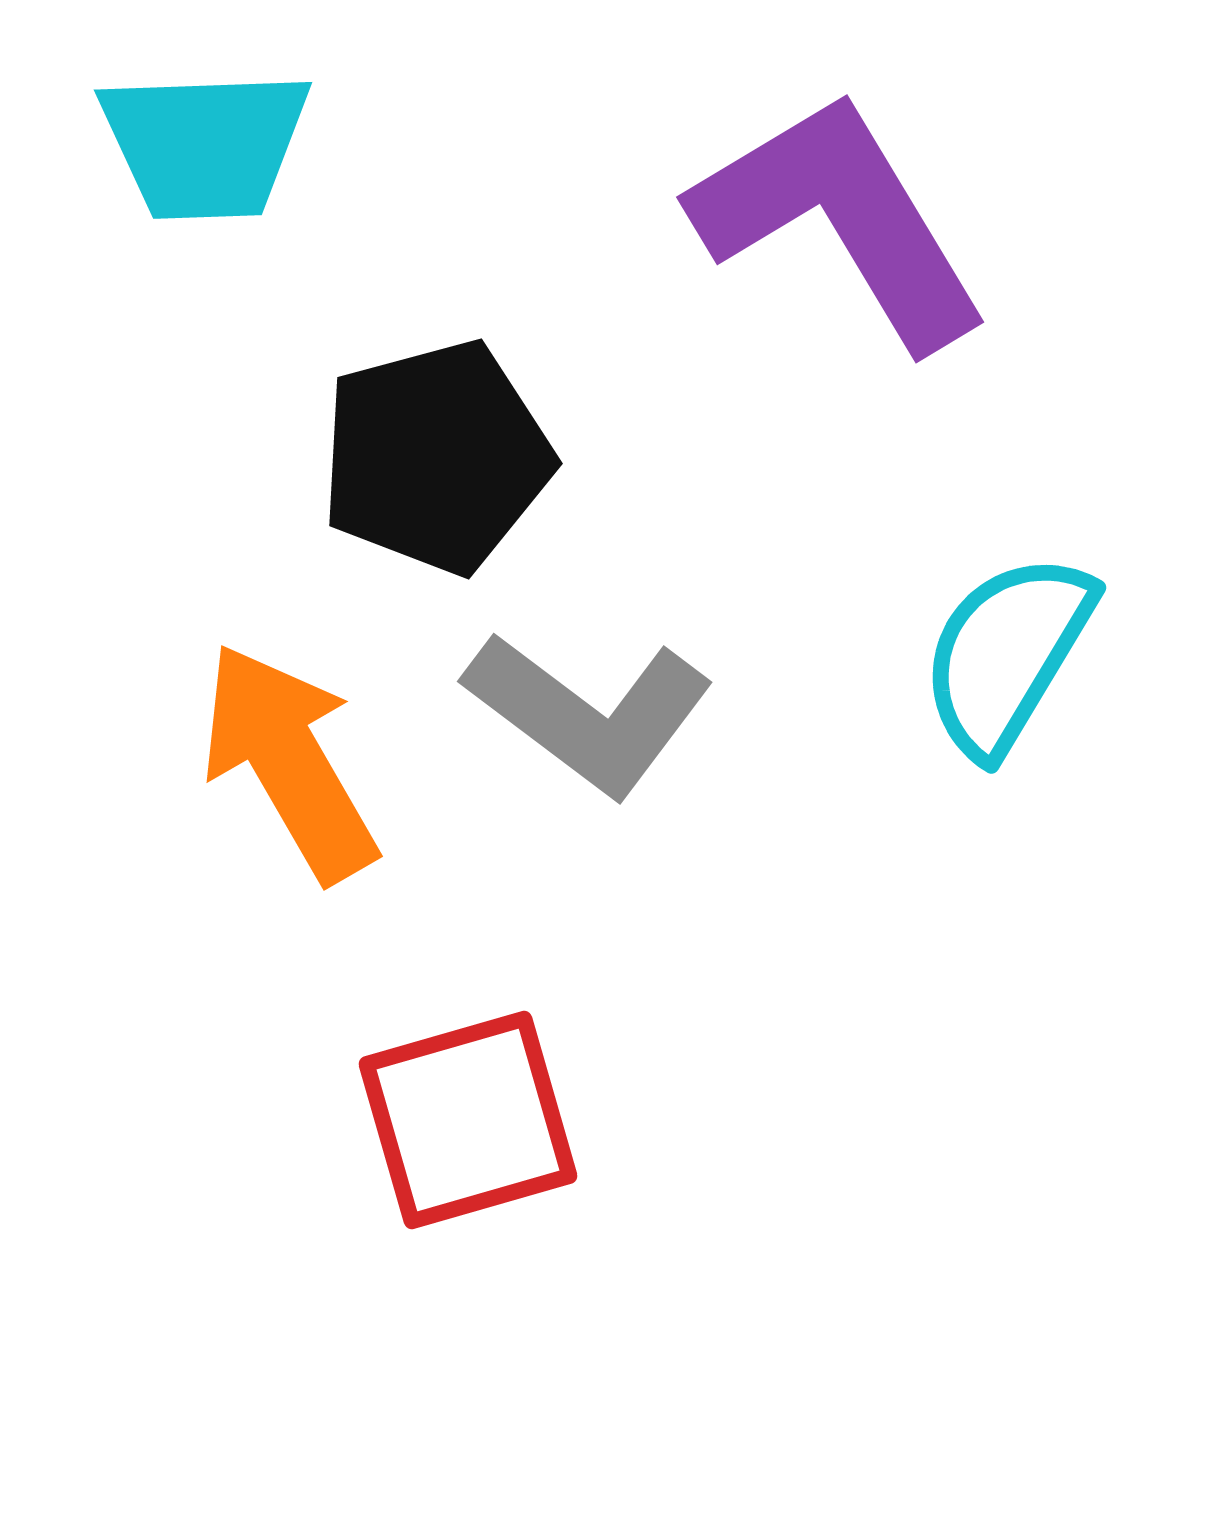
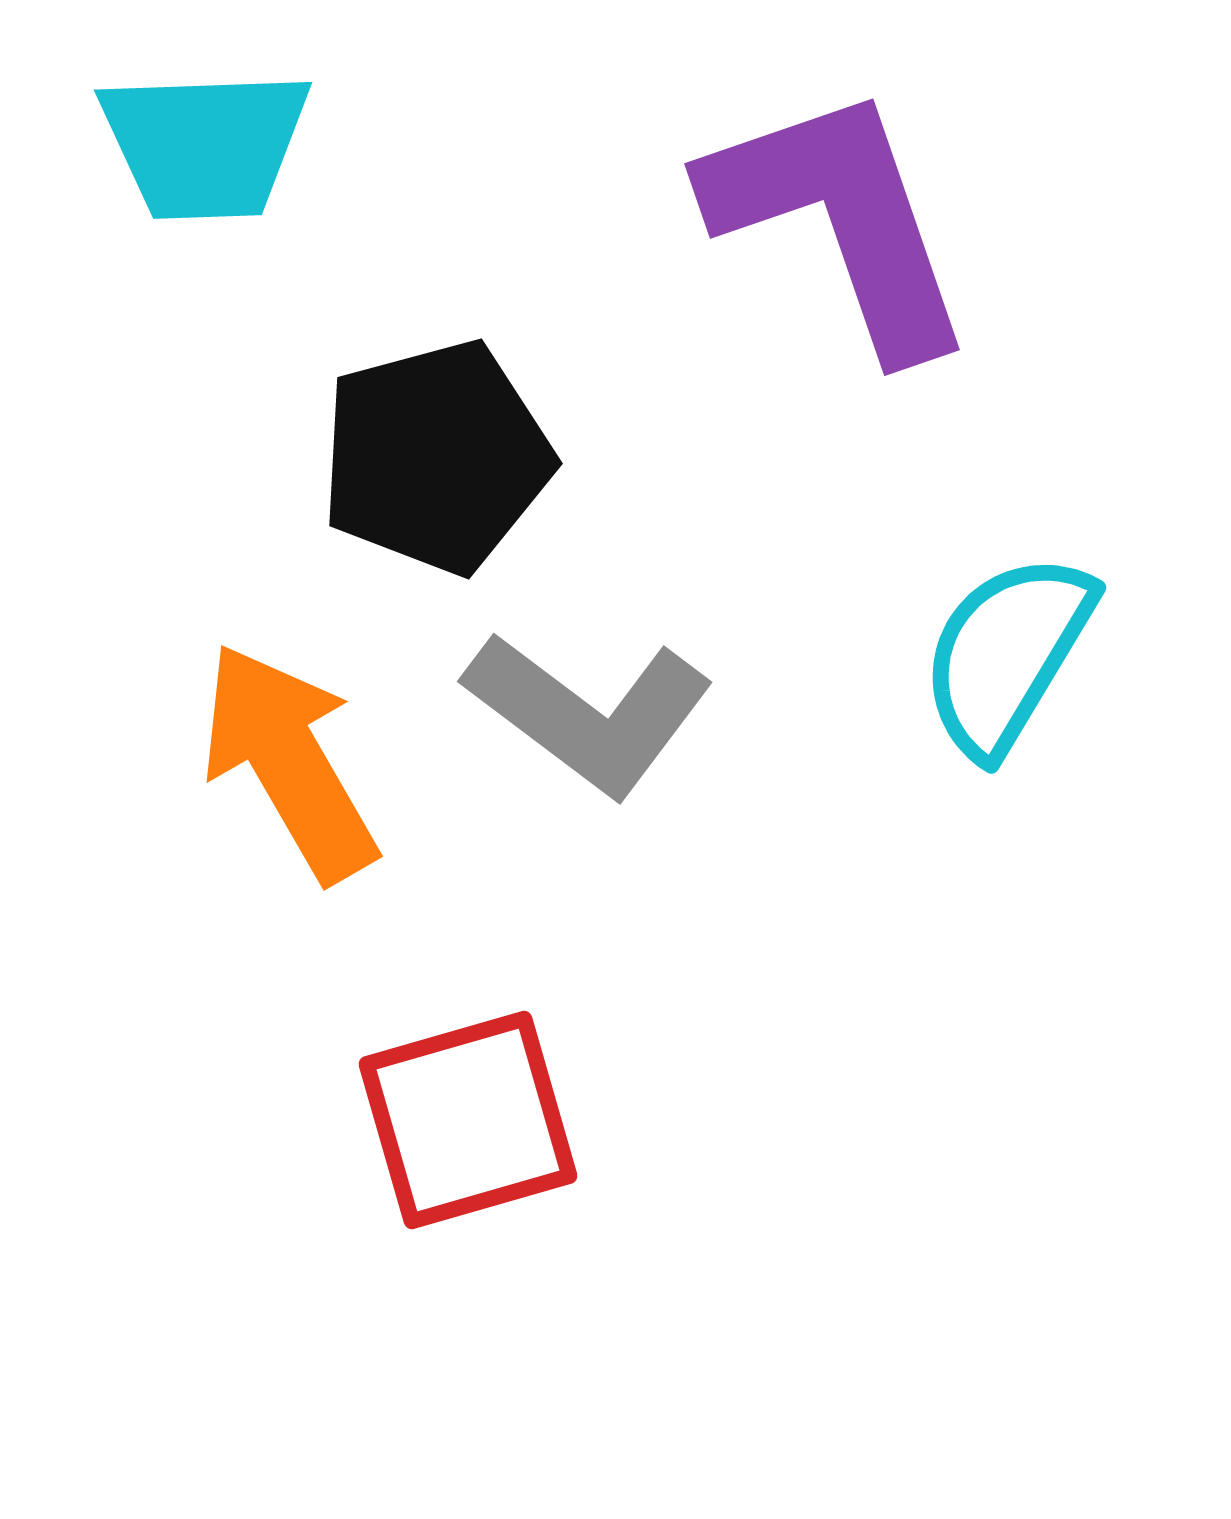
purple L-shape: rotated 12 degrees clockwise
